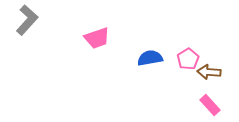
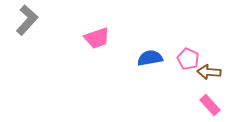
pink pentagon: rotated 15 degrees counterclockwise
